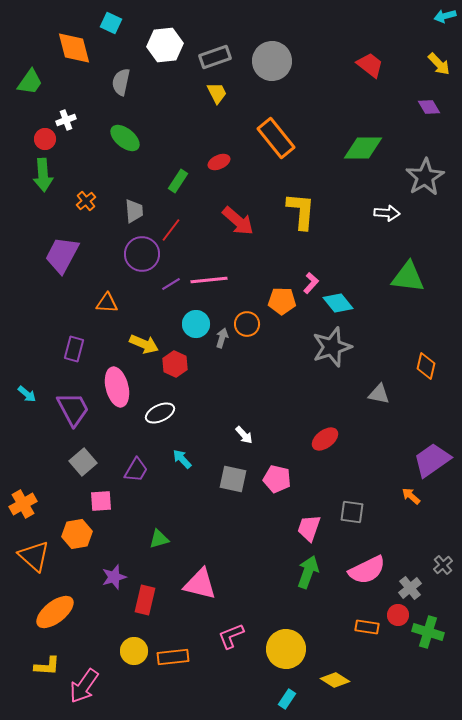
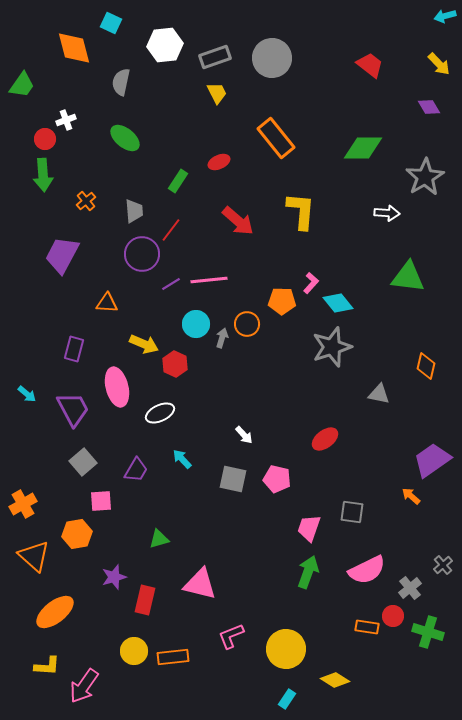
gray circle at (272, 61): moved 3 px up
green trapezoid at (30, 82): moved 8 px left, 3 px down
red circle at (398, 615): moved 5 px left, 1 px down
